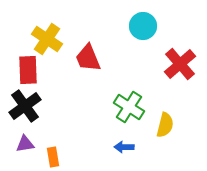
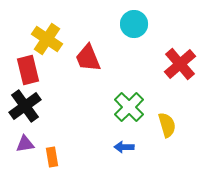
cyan circle: moved 9 px left, 2 px up
red rectangle: rotated 12 degrees counterclockwise
green cross: rotated 12 degrees clockwise
yellow semicircle: moved 2 px right; rotated 30 degrees counterclockwise
orange rectangle: moved 1 px left
